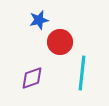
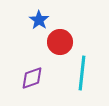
blue star: rotated 24 degrees counterclockwise
